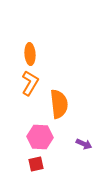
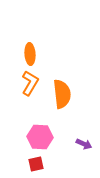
orange semicircle: moved 3 px right, 10 px up
